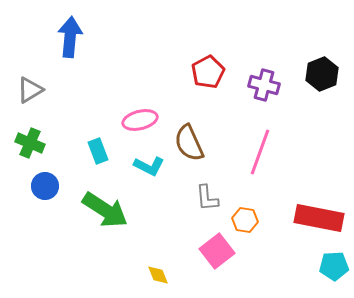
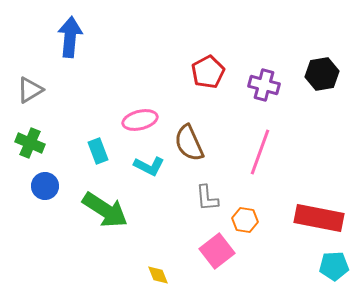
black hexagon: rotated 12 degrees clockwise
